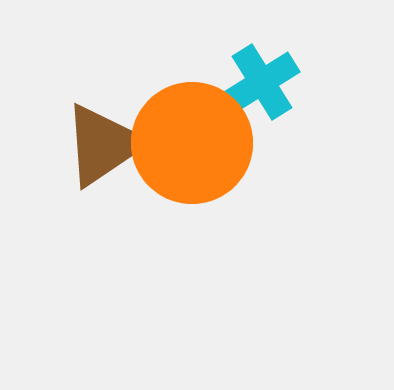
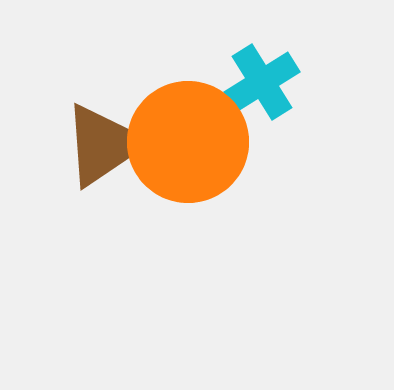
orange circle: moved 4 px left, 1 px up
